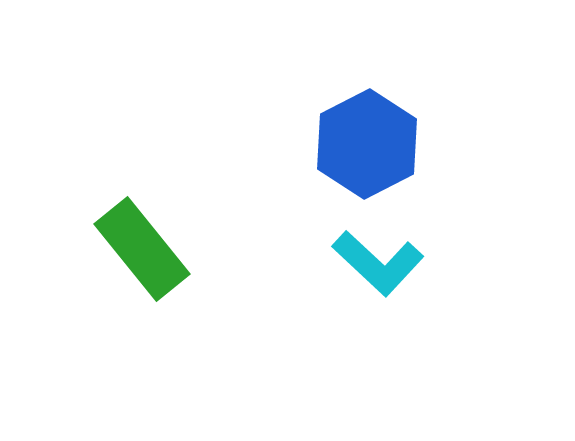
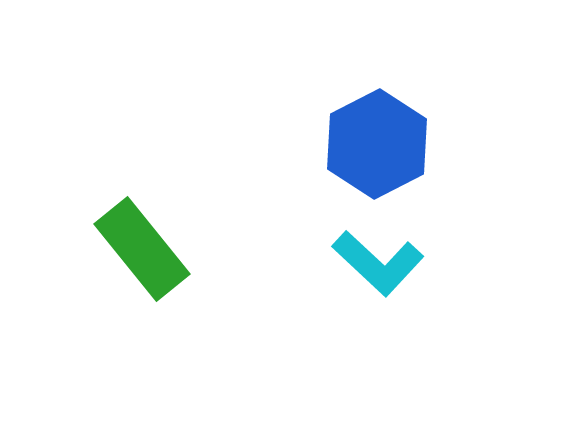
blue hexagon: moved 10 px right
